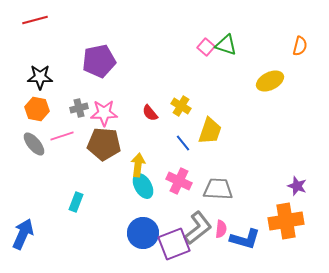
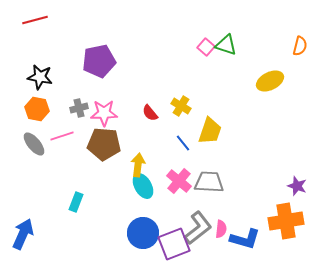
black star: rotated 10 degrees clockwise
pink cross: rotated 15 degrees clockwise
gray trapezoid: moved 9 px left, 7 px up
